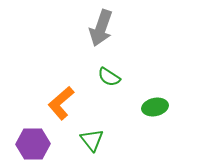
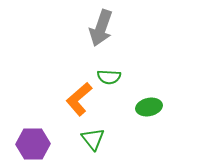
green semicircle: rotated 30 degrees counterclockwise
orange L-shape: moved 18 px right, 4 px up
green ellipse: moved 6 px left
green triangle: moved 1 px right, 1 px up
